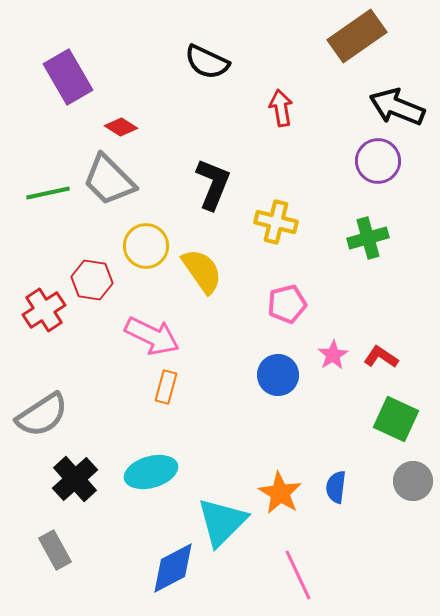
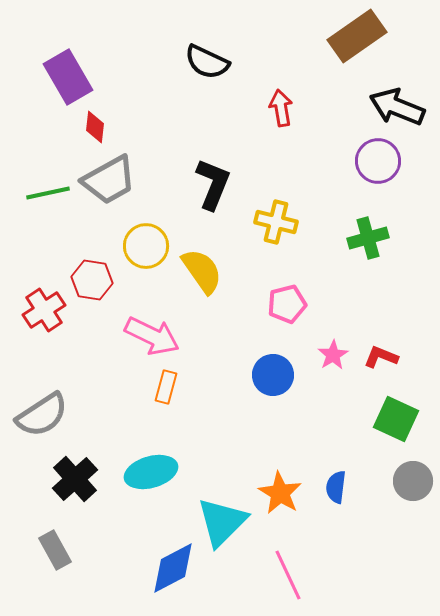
red diamond: moved 26 px left; rotated 64 degrees clockwise
gray trapezoid: rotated 74 degrees counterclockwise
red L-shape: rotated 12 degrees counterclockwise
blue circle: moved 5 px left
pink line: moved 10 px left
